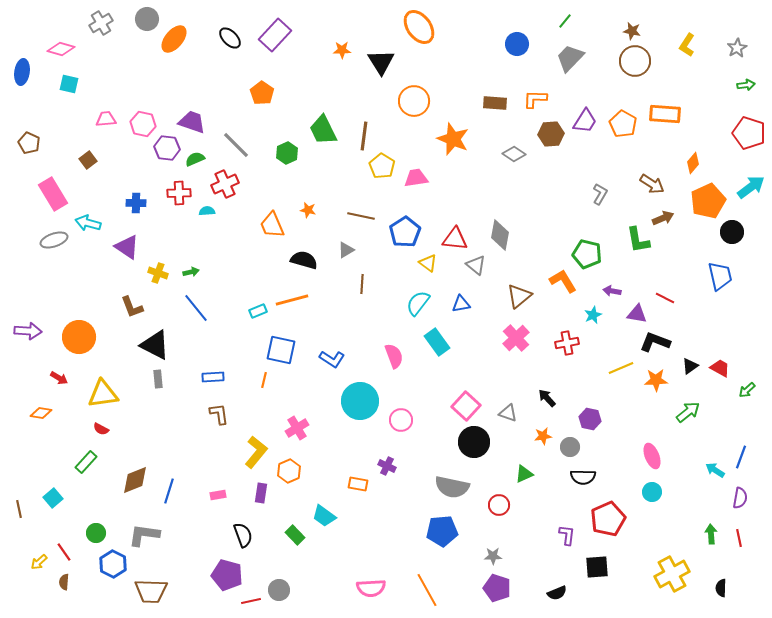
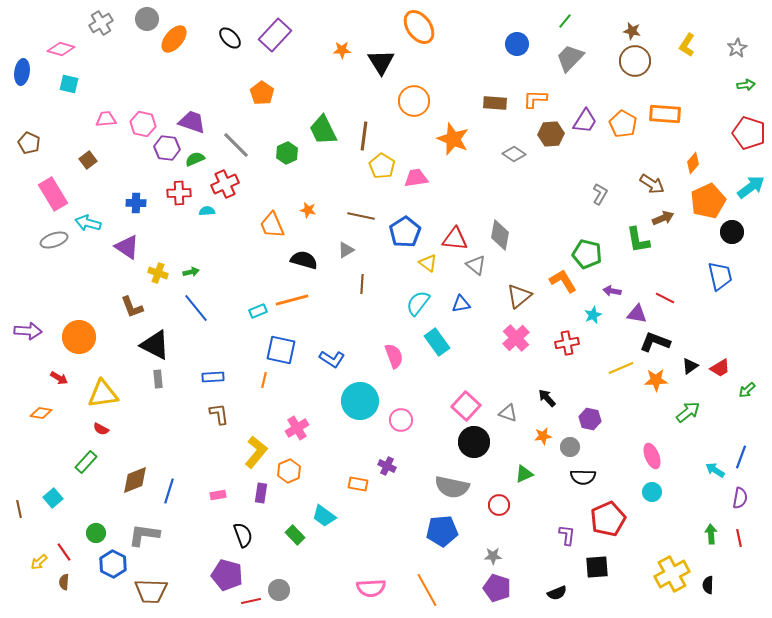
red trapezoid at (720, 368): rotated 120 degrees clockwise
black semicircle at (721, 588): moved 13 px left, 3 px up
